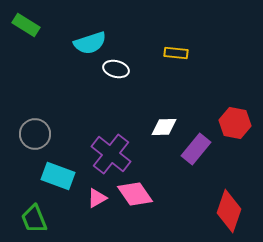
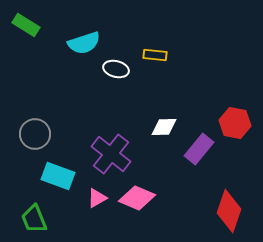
cyan semicircle: moved 6 px left
yellow rectangle: moved 21 px left, 2 px down
purple rectangle: moved 3 px right
pink diamond: moved 2 px right, 4 px down; rotated 33 degrees counterclockwise
